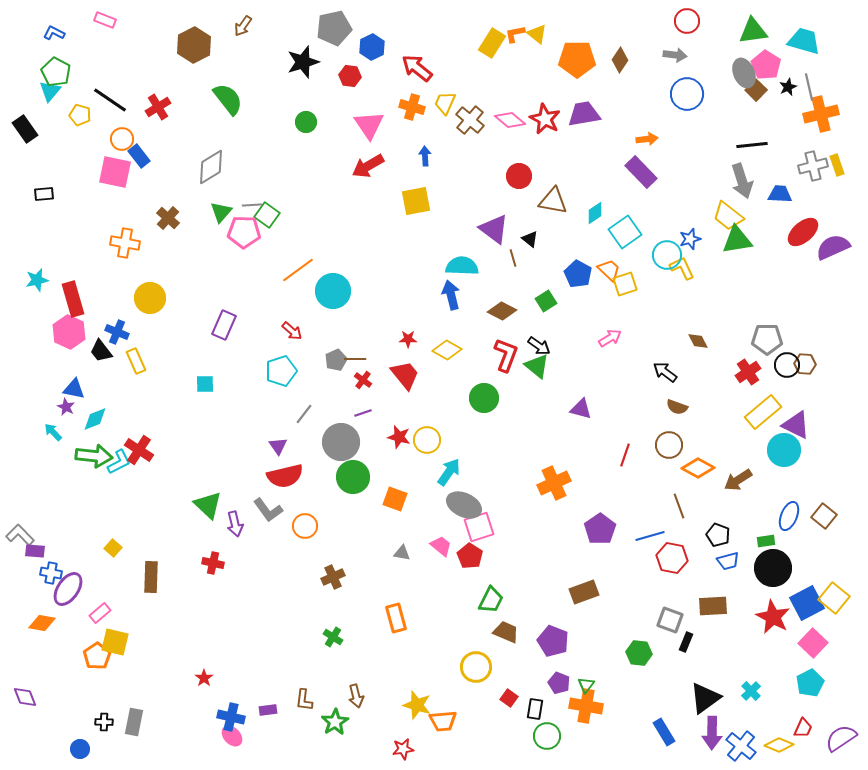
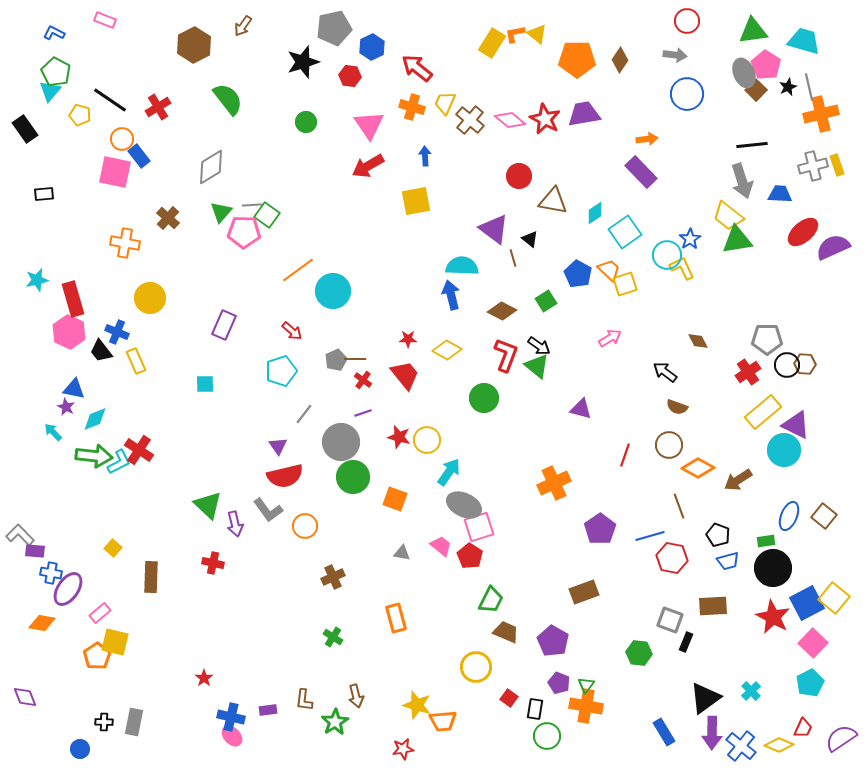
blue star at (690, 239): rotated 15 degrees counterclockwise
purple pentagon at (553, 641): rotated 8 degrees clockwise
